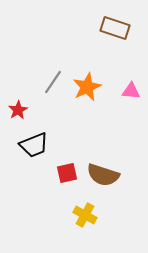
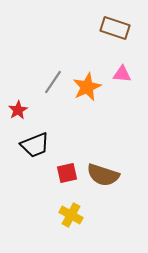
pink triangle: moved 9 px left, 17 px up
black trapezoid: moved 1 px right
yellow cross: moved 14 px left
